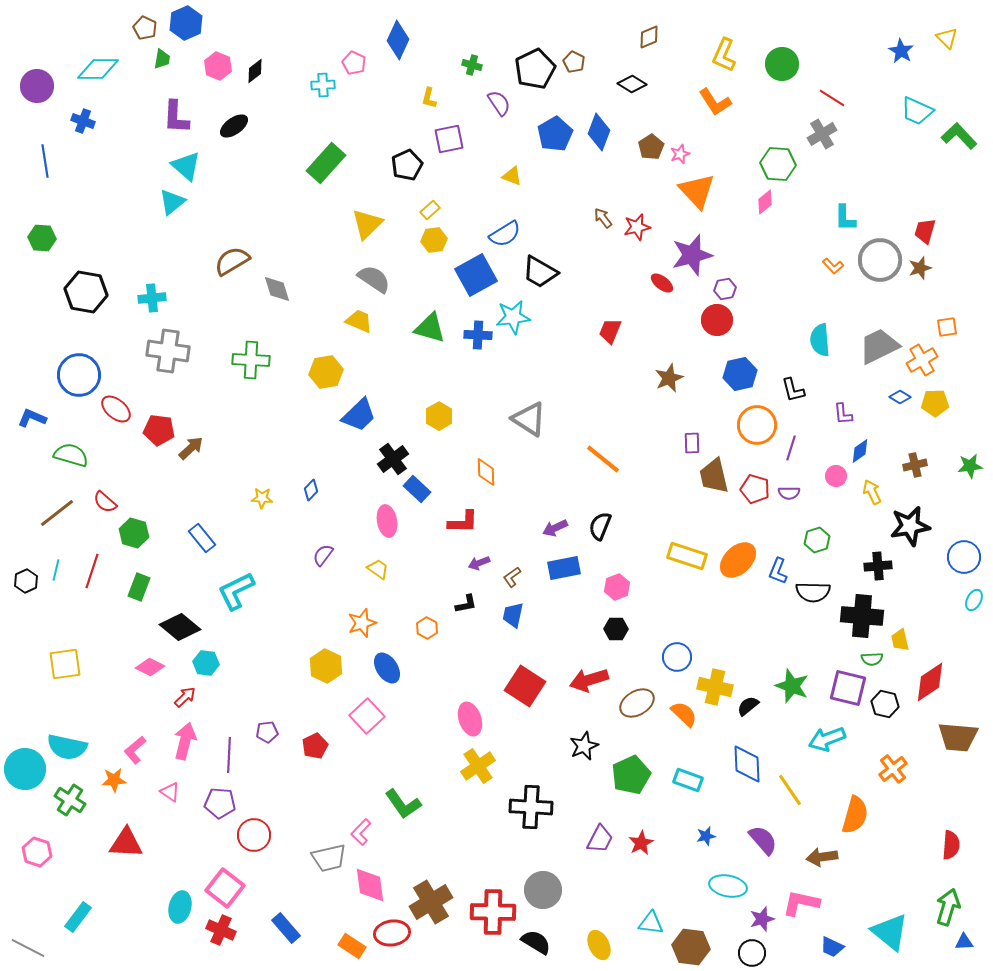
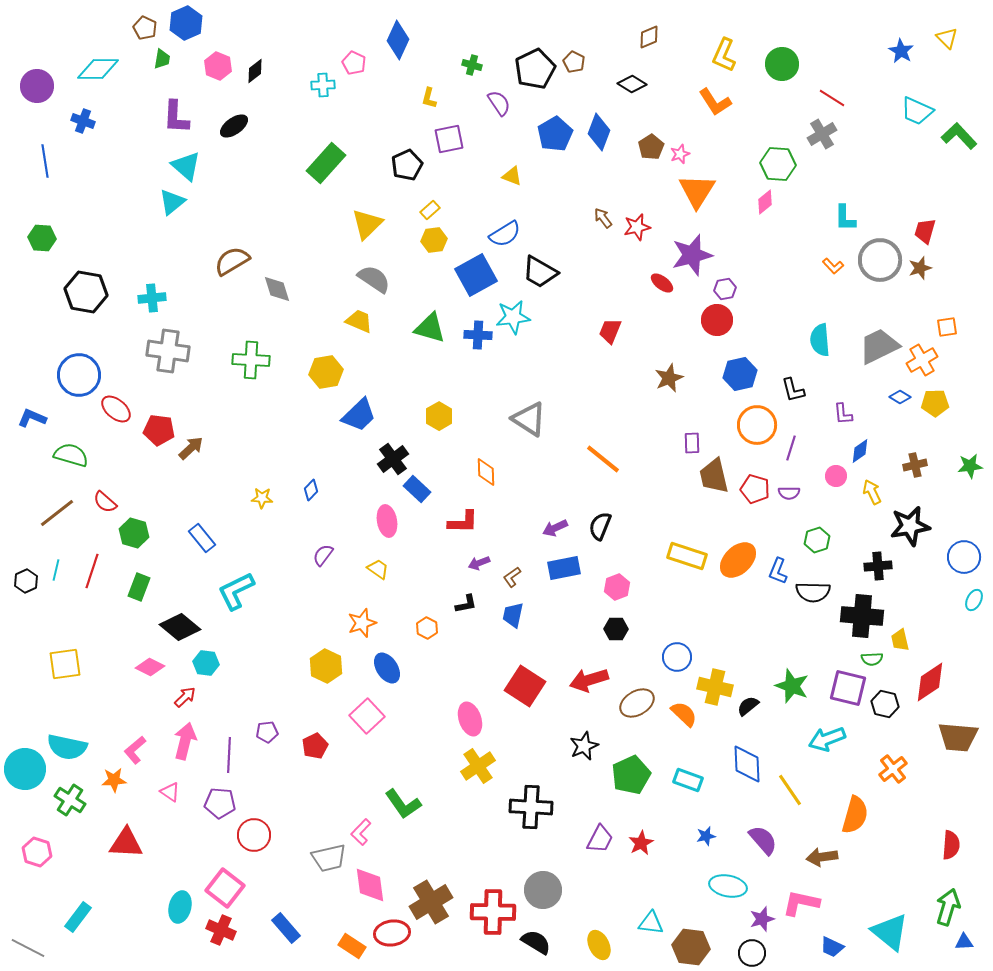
orange triangle at (697, 191): rotated 15 degrees clockwise
